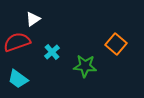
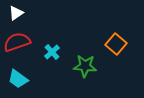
white triangle: moved 17 px left, 6 px up
